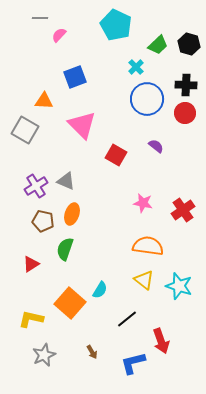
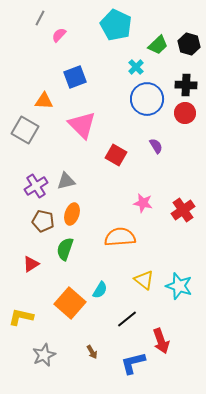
gray line: rotated 63 degrees counterclockwise
purple semicircle: rotated 21 degrees clockwise
gray triangle: rotated 36 degrees counterclockwise
orange semicircle: moved 28 px left, 9 px up; rotated 12 degrees counterclockwise
yellow L-shape: moved 10 px left, 2 px up
